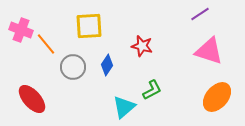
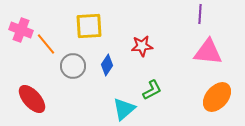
purple line: rotated 54 degrees counterclockwise
red star: rotated 20 degrees counterclockwise
pink triangle: moved 1 px left, 1 px down; rotated 12 degrees counterclockwise
gray circle: moved 1 px up
cyan triangle: moved 2 px down
